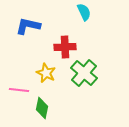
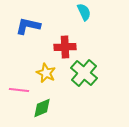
green diamond: rotated 55 degrees clockwise
